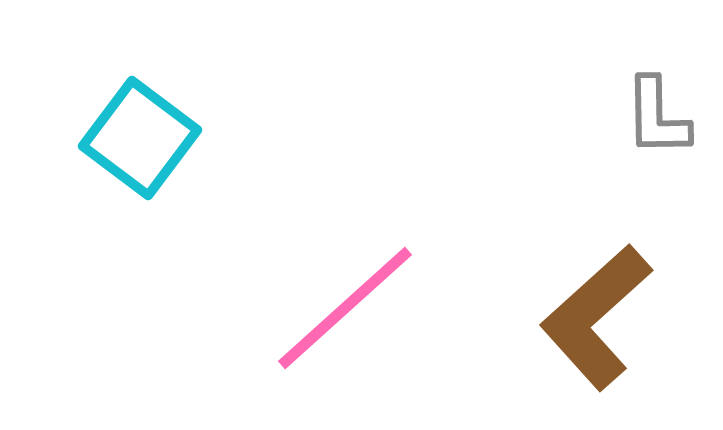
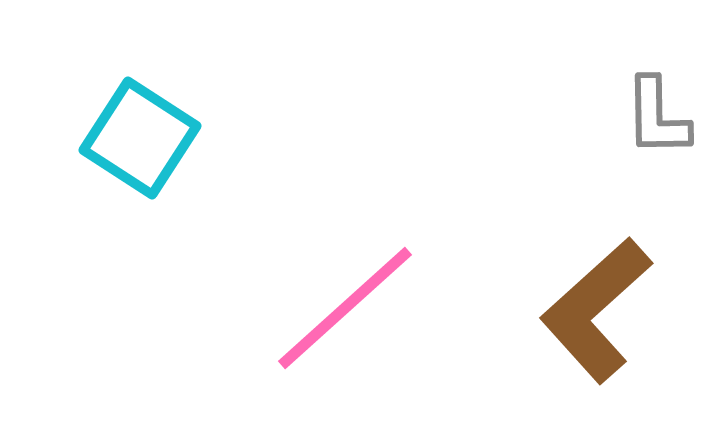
cyan square: rotated 4 degrees counterclockwise
brown L-shape: moved 7 px up
